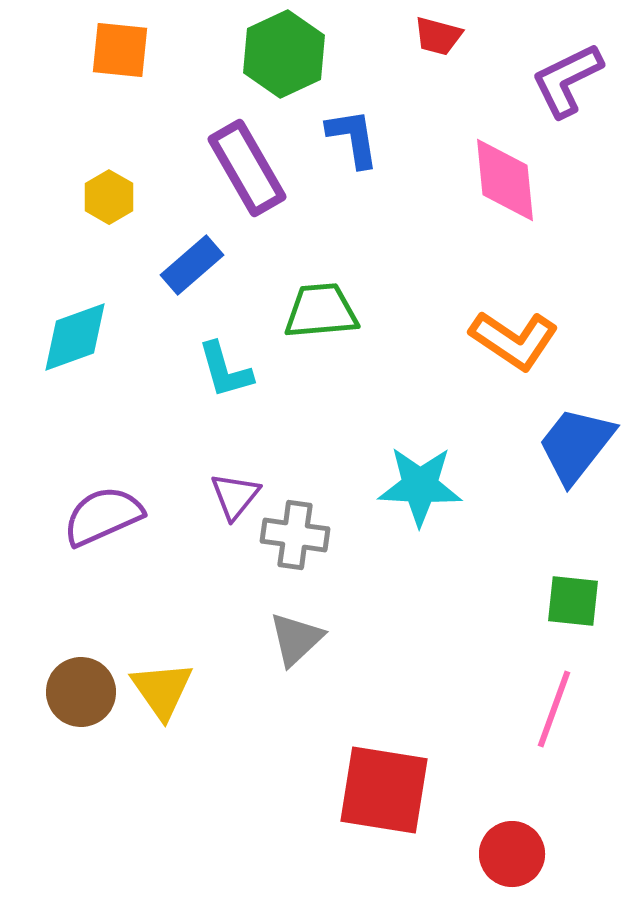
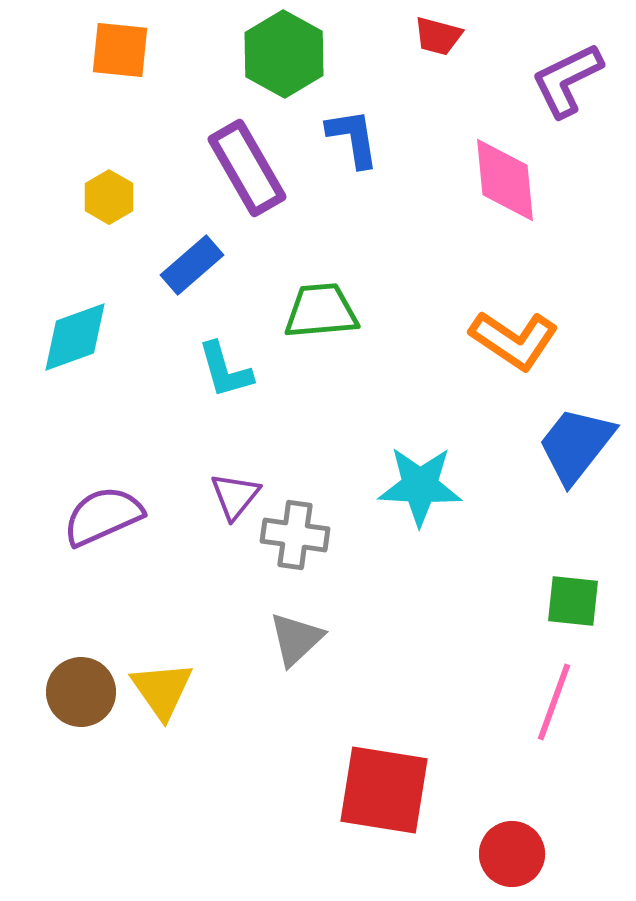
green hexagon: rotated 6 degrees counterclockwise
pink line: moved 7 px up
